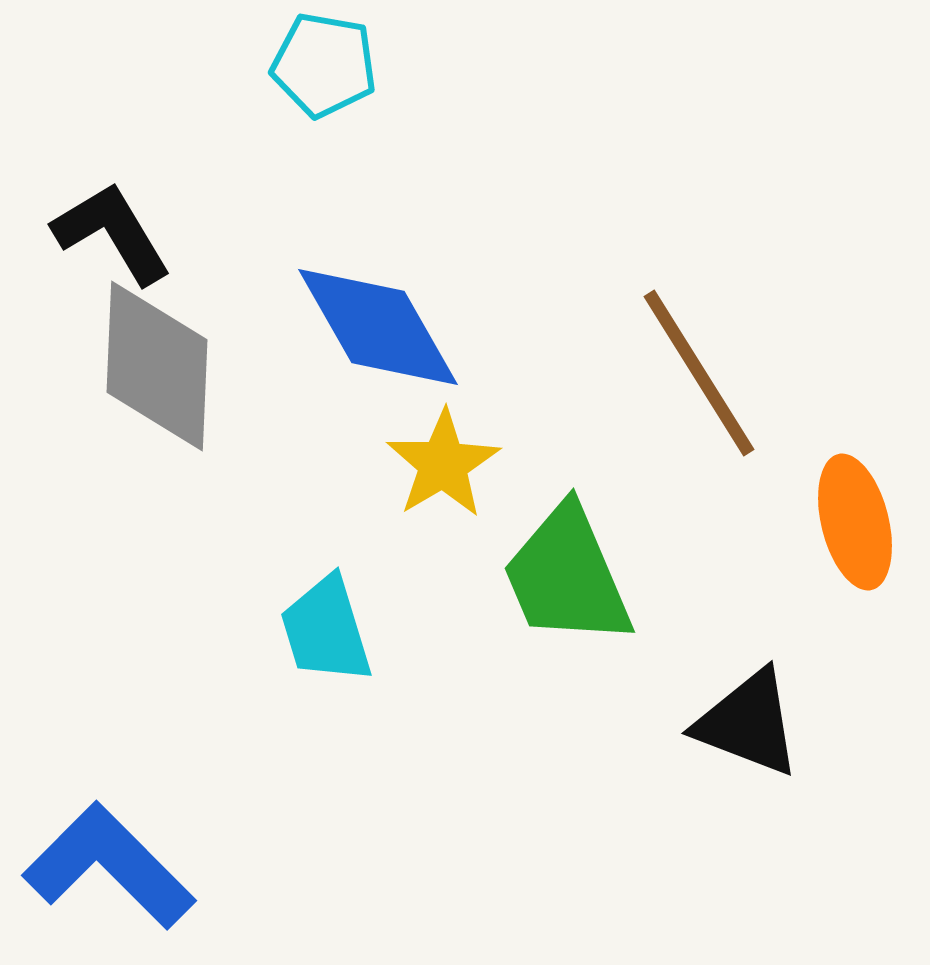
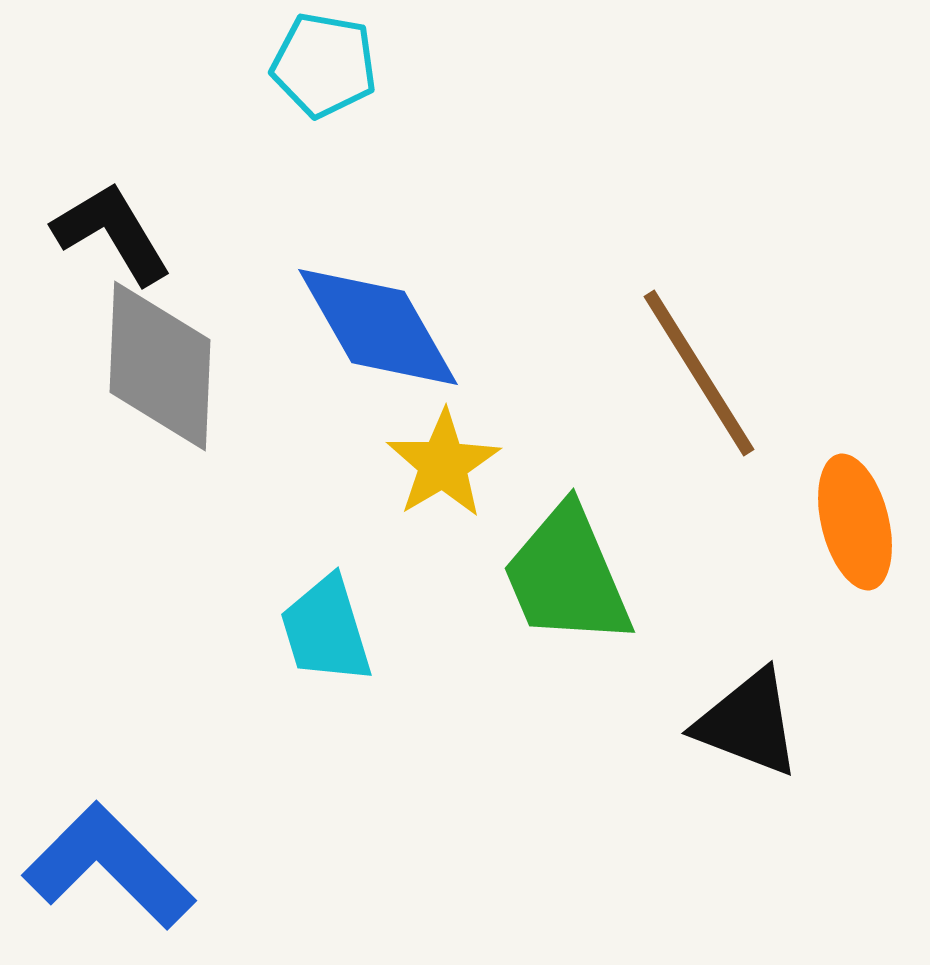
gray diamond: moved 3 px right
